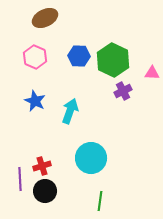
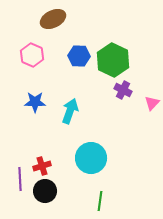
brown ellipse: moved 8 px right, 1 px down
pink hexagon: moved 3 px left, 2 px up
pink triangle: moved 30 px down; rotated 49 degrees counterclockwise
purple cross: moved 1 px up; rotated 36 degrees counterclockwise
blue star: moved 1 px down; rotated 25 degrees counterclockwise
